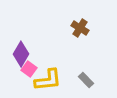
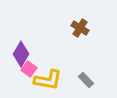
yellow L-shape: rotated 16 degrees clockwise
